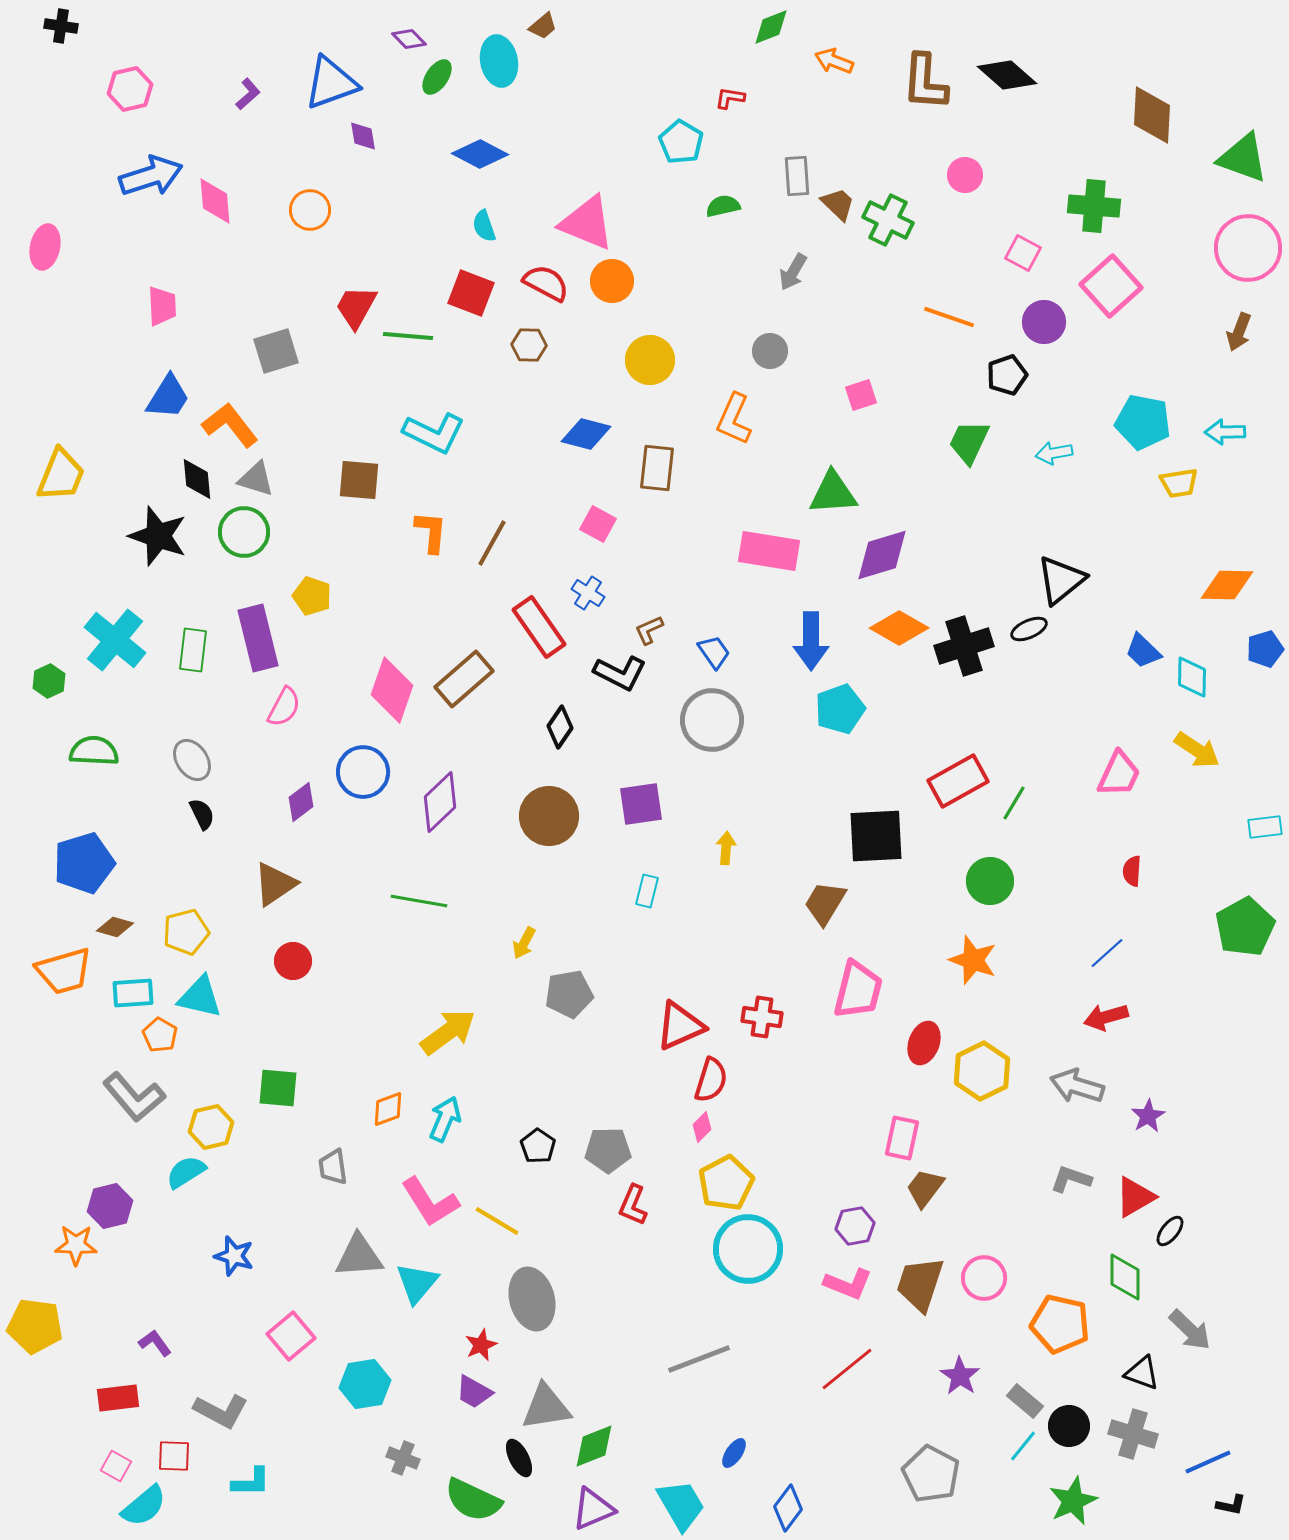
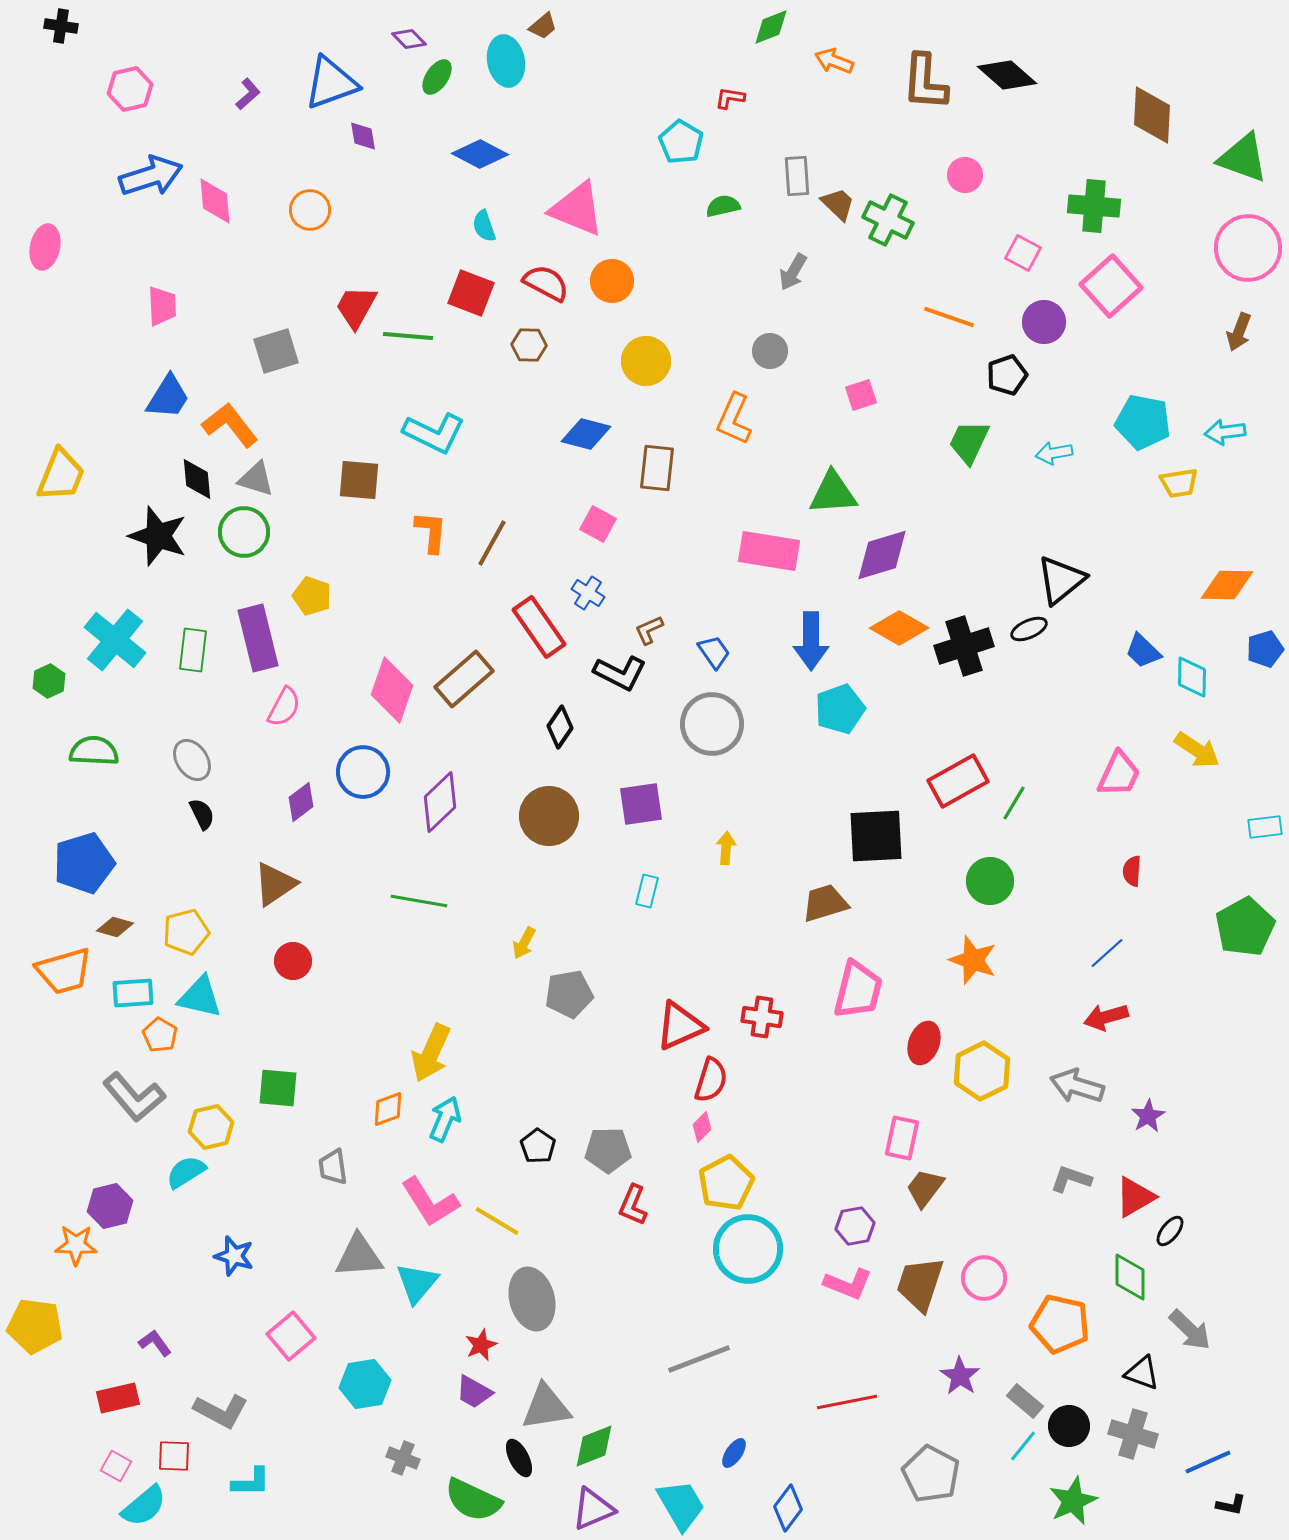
cyan ellipse at (499, 61): moved 7 px right
pink triangle at (587, 223): moved 10 px left, 14 px up
yellow circle at (650, 360): moved 4 px left, 1 px down
cyan arrow at (1225, 432): rotated 6 degrees counterclockwise
gray circle at (712, 720): moved 4 px down
brown trapezoid at (825, 903): rotated 42 degrees clockwise
yellow arrow at (448, 1032): moved 17 px left, 21 px down; rotated 150 degrees clockwise
green diamond at (1125, 1277): moved 5 px right
red line at (847, 1369): moved 33 px down; rotated 28 degrees clockwise
red rectangle at (118, 1398): rotated 6 degrees counterclockwise
